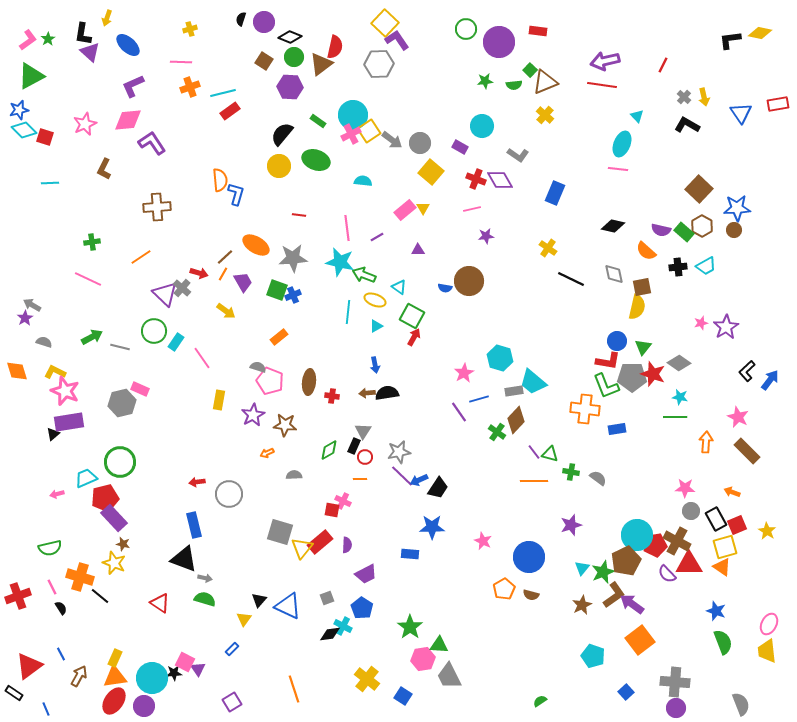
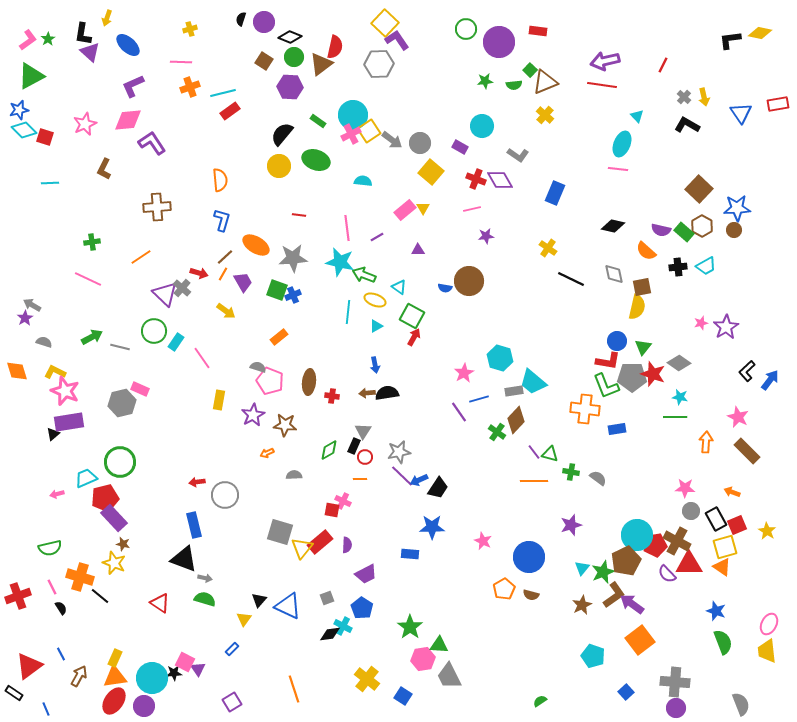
blue L-shape at (236, 194): moved 14 px left, 26 px down
gray circle at (229, 494): moved 4 px left, 1 px down
